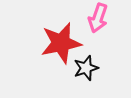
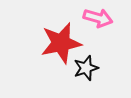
pink arrow: rotated 92 degrees counterclockwise
